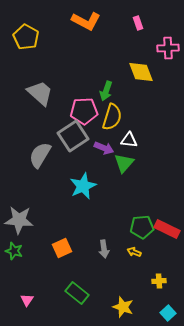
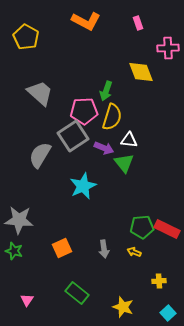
green triangle: rotated 20 degrees counterclockwise
